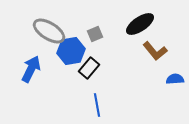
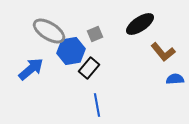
brown L-shape: moved 8 px right, 1 px down
blue arrow: rotated 24 degrees clockwise
